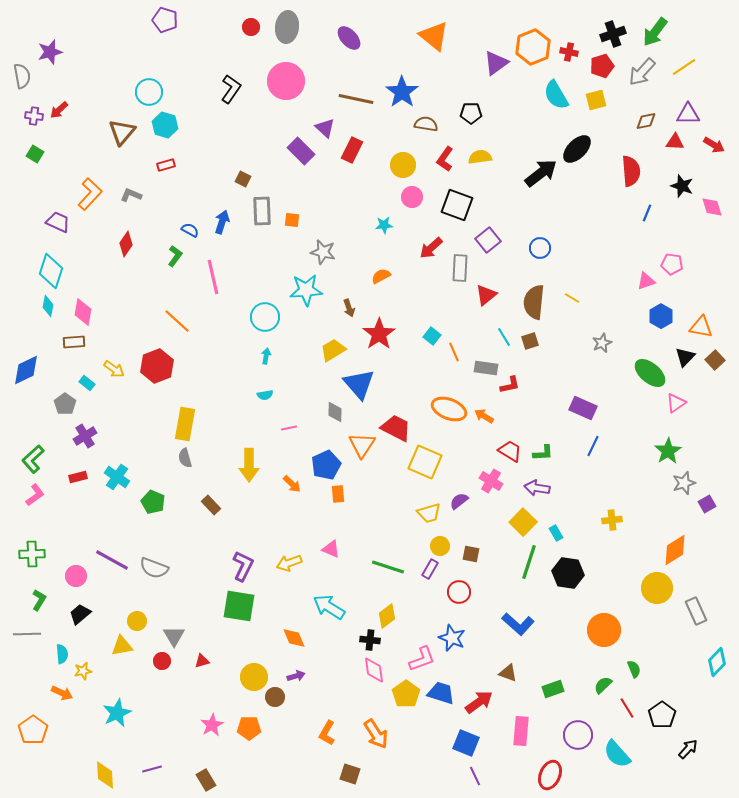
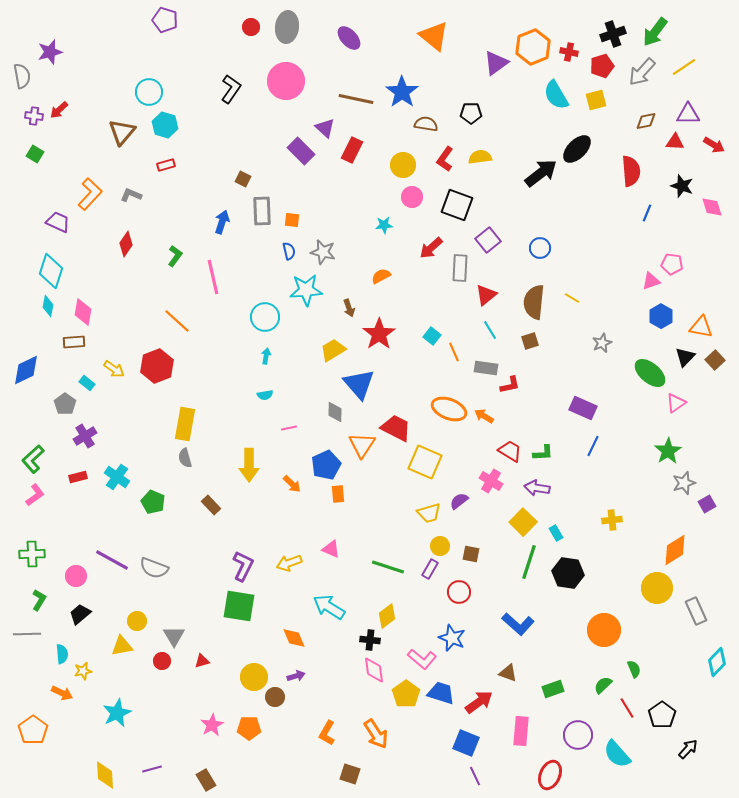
blue semicircle at (190, 230): moved 99 px right, 21 px down; rotated 48 degrees clockwise
pink triangle at (646, 281): moved 5 px right
cyan line at (504, 337): moved 14 px left, 7 px up
pink L-shape at (422, 659): rotated 60 degrees clockwise
